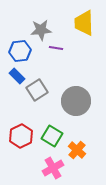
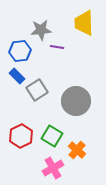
purple line: moved 1 px right, 1 px up
